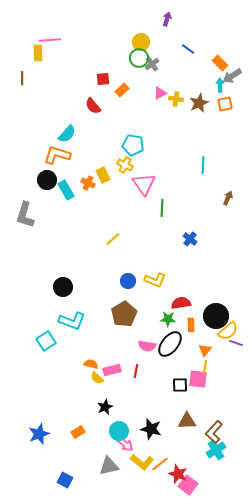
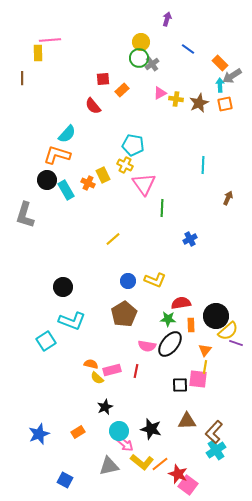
blue cross at (190, 239): rotated 24 degrees clockwise
